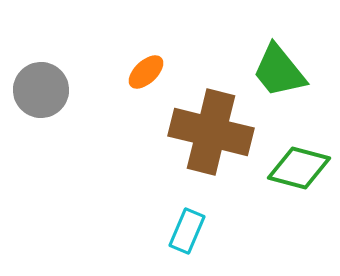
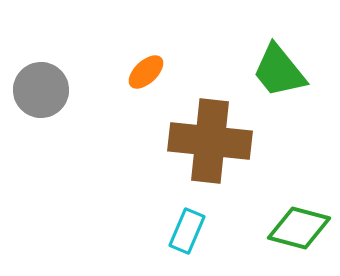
brown cross: moved 1 px left, 9 px down; rotated 8 degrees counterclockwise
green diamond: moved 60 px down
